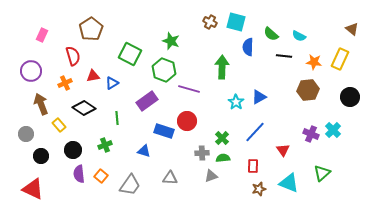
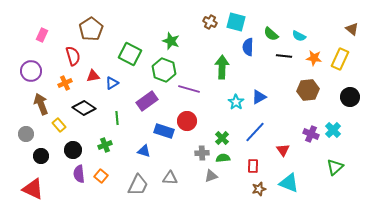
orange star at (314, 62): moved 4 px up
green triangle at (322, 173): moved 13 px right, 6 px up
gray trapezoid at (130, 185): moved 8 px right; rotated 10 degrees counterclockwise
